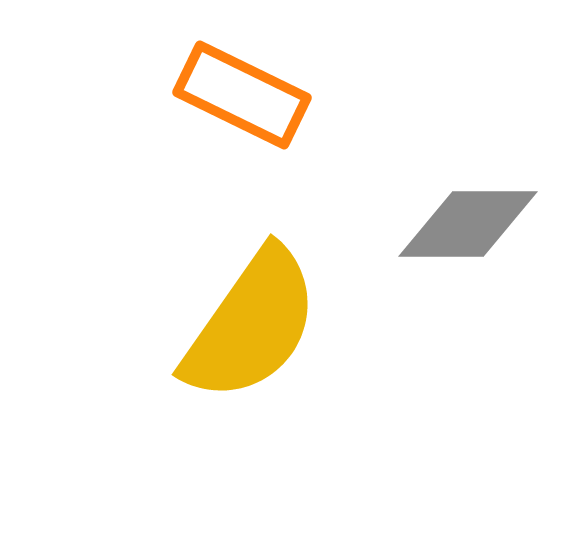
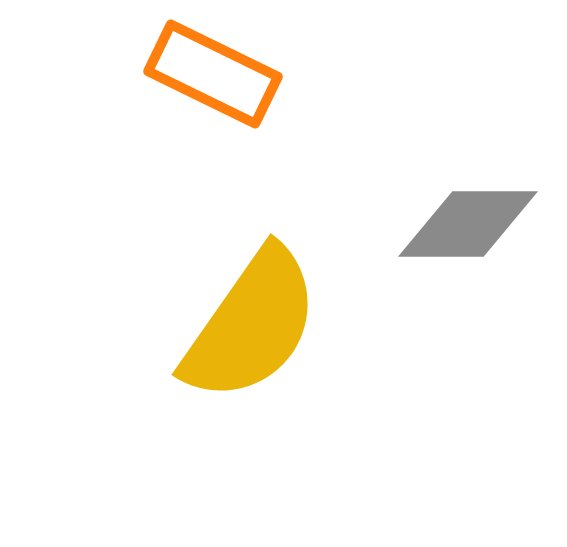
orange rectangle: moved 29 px left, 21 px up
